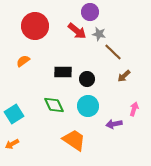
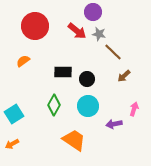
purple circle: moved 3 px right
green diamond: rotated 55 degrees clockwise
